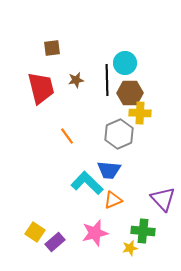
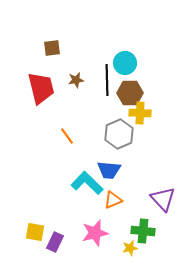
yellow square: rotated 24 degrees counterclockwise
purple rectangle: rotated 24 degrees counterclockwise
